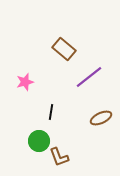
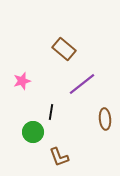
purple line: moved 7 px left, 7 px down
pink star: moved 3 px left, 1 px up
brown ellipse: moved 4 px right, 1 px down; rotated 70 degrees counterclockwise
green circle: moved 6 px left, 9 px up
